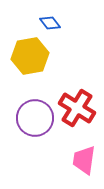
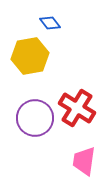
pink trapezoid: moved 1 px down
